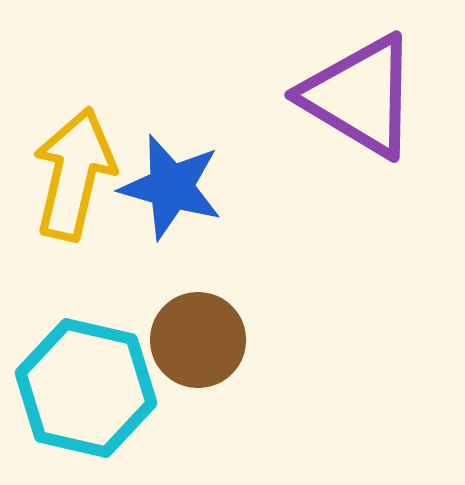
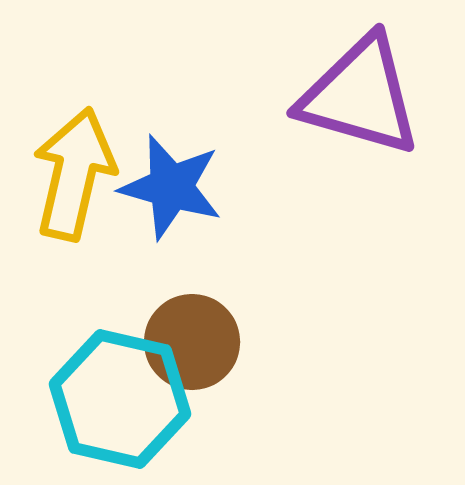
purple triangle: rotated 15 degrees counterclockwise
brown circle: moved 6 px left, 2 px down
cyan hexagon: moved 34 px right, 11 px down
